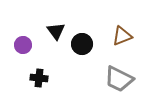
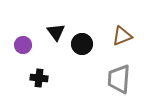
black triangle: moved 1 px down
gray trapezoid: rotated 68 degrees clockwise
